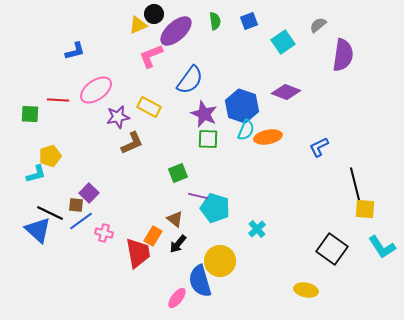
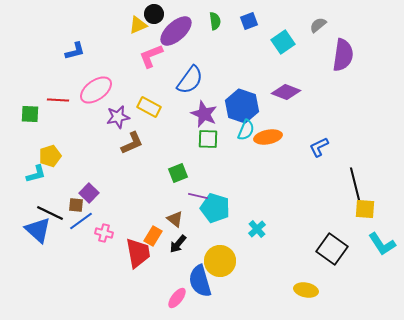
cyan L-shape at (382, 247): moved 3 px up
